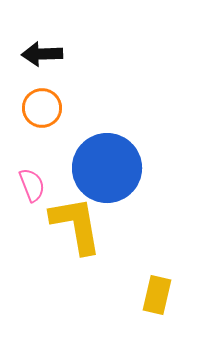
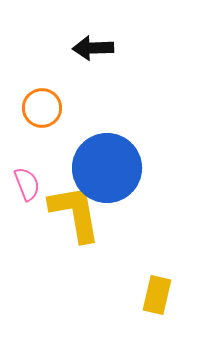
black arrow: moved 51 px right, 6 px up
pink semicircle: moved 5 px left, 1 px up
yellow L-shape: moved 1 px left, 12 px up
